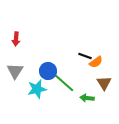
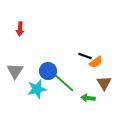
red arrow: moved 4 px right, 10 px up
green arrow: moved 1 px right
